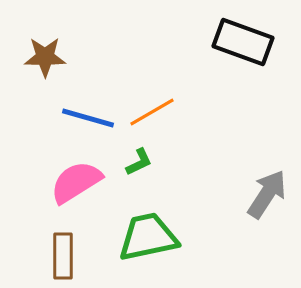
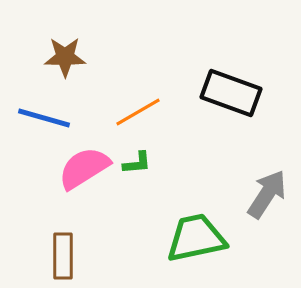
black rectangle: moved 12 px left, 51 px down
brown star: moved 20 px right
orange line: moved 14 px left
blue line: moved 44 px left
green L-shape: moved 2 px left, 1 px down; rotated 20 degrees clockwise
pink semicircle: moved 8 px right, 14 px up
green trapezoid: moved 48 px right, 1 px down
